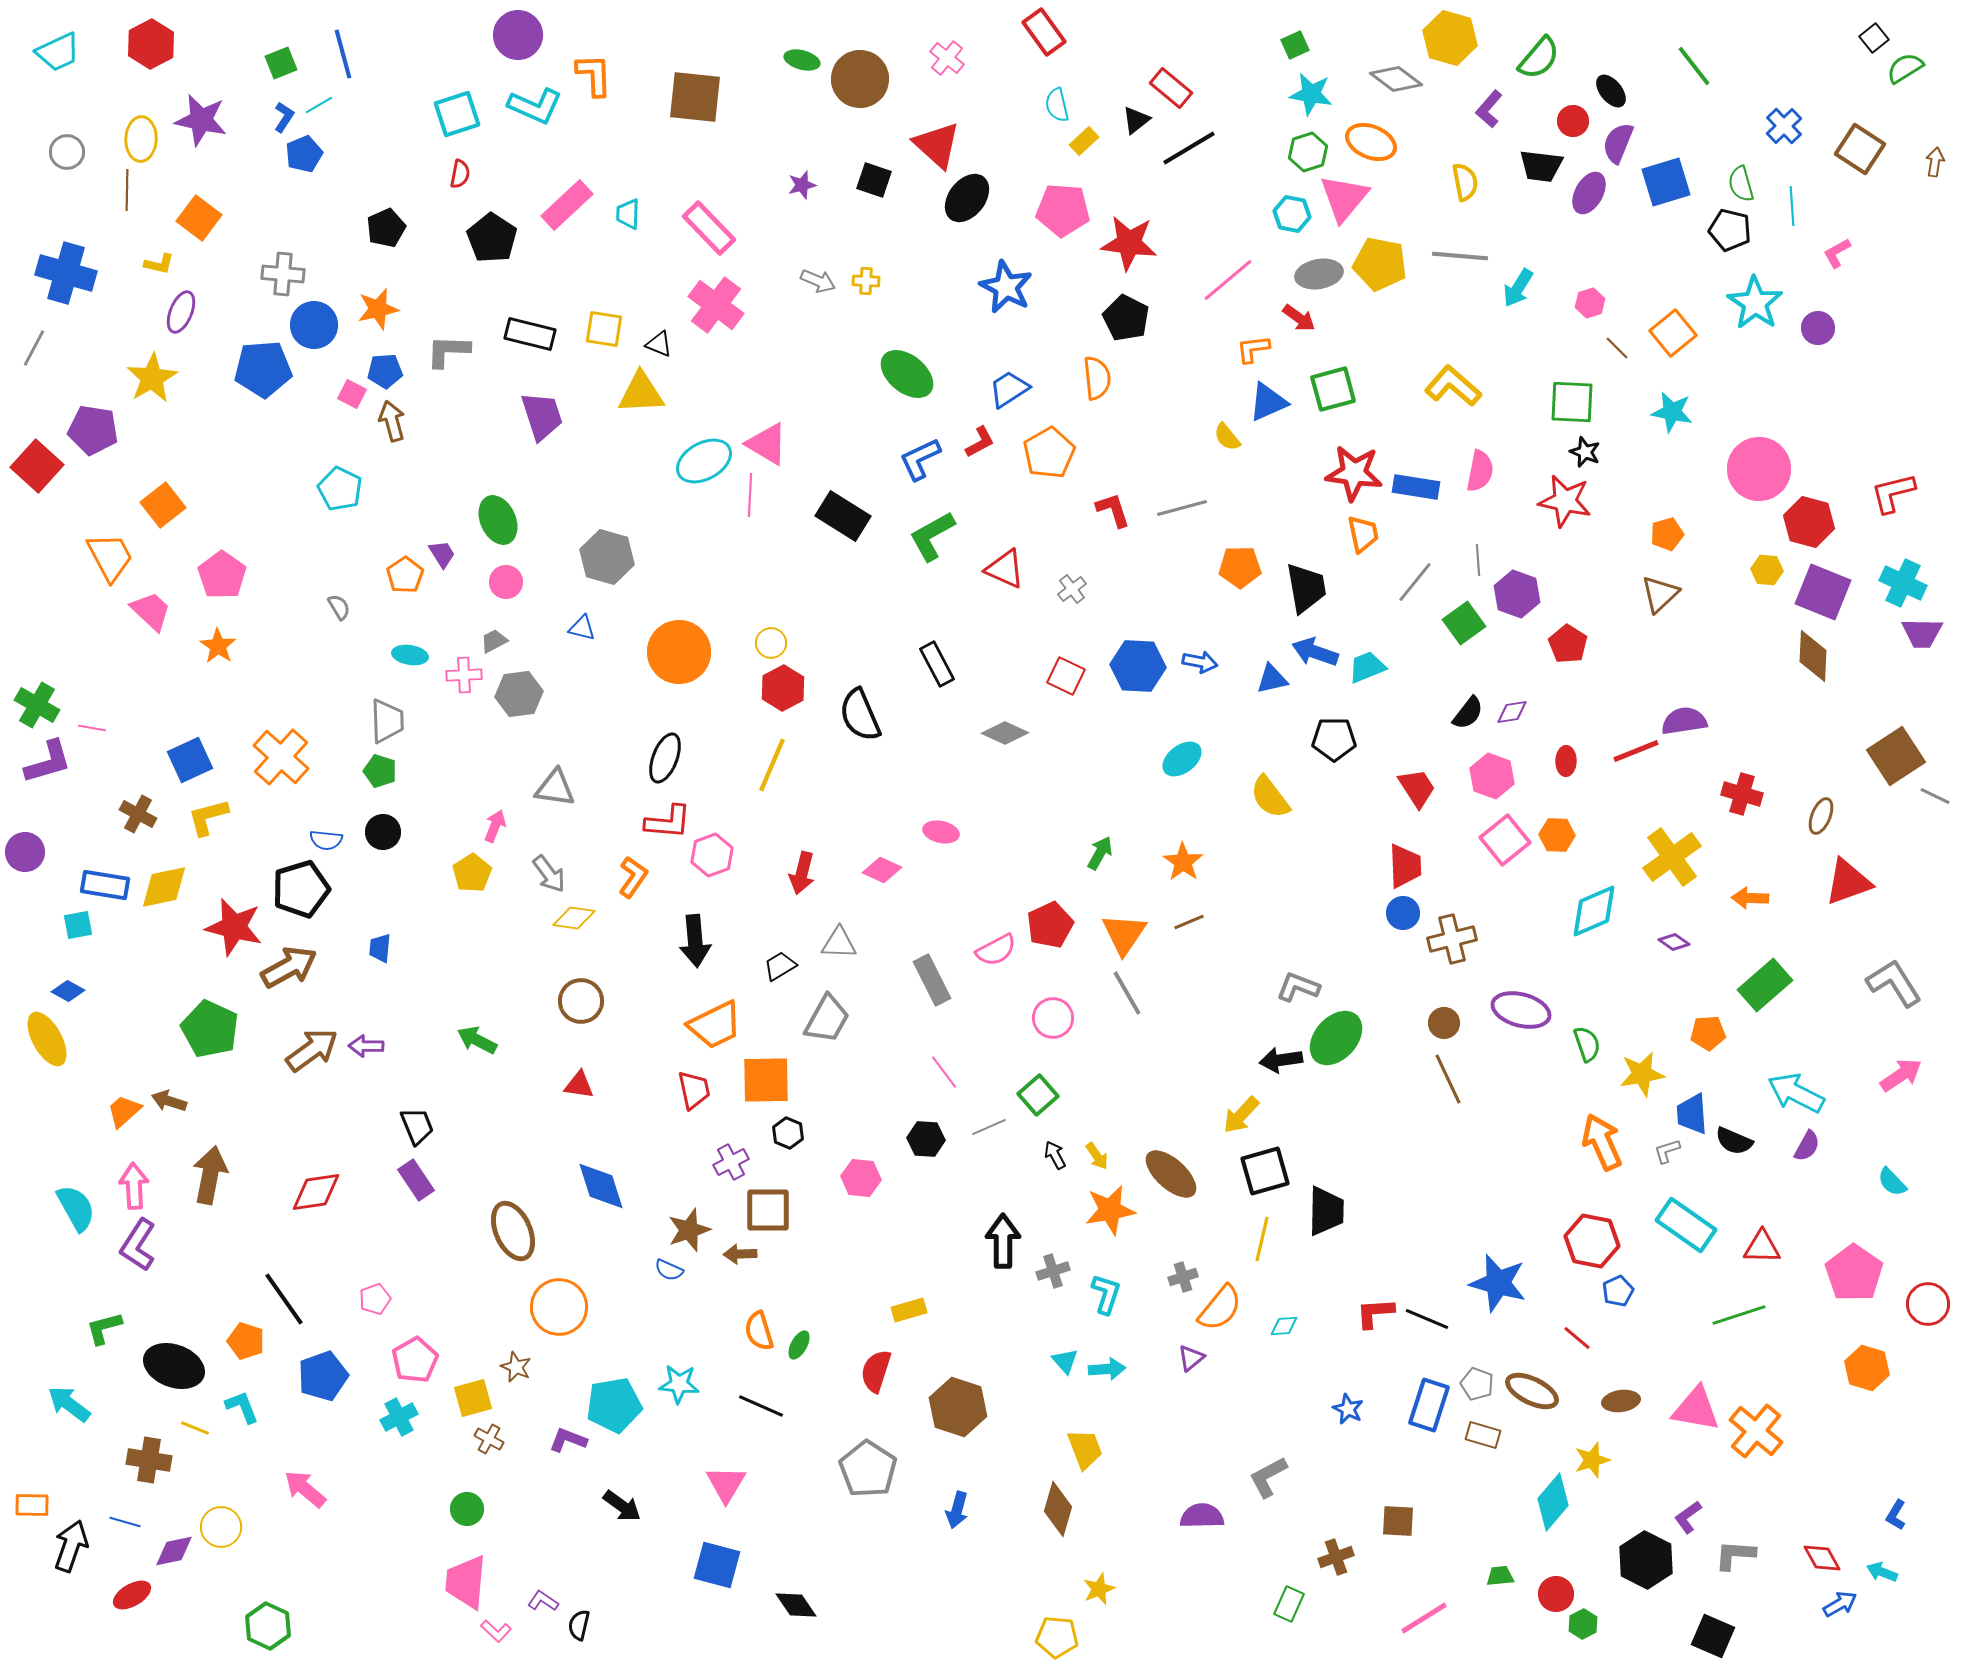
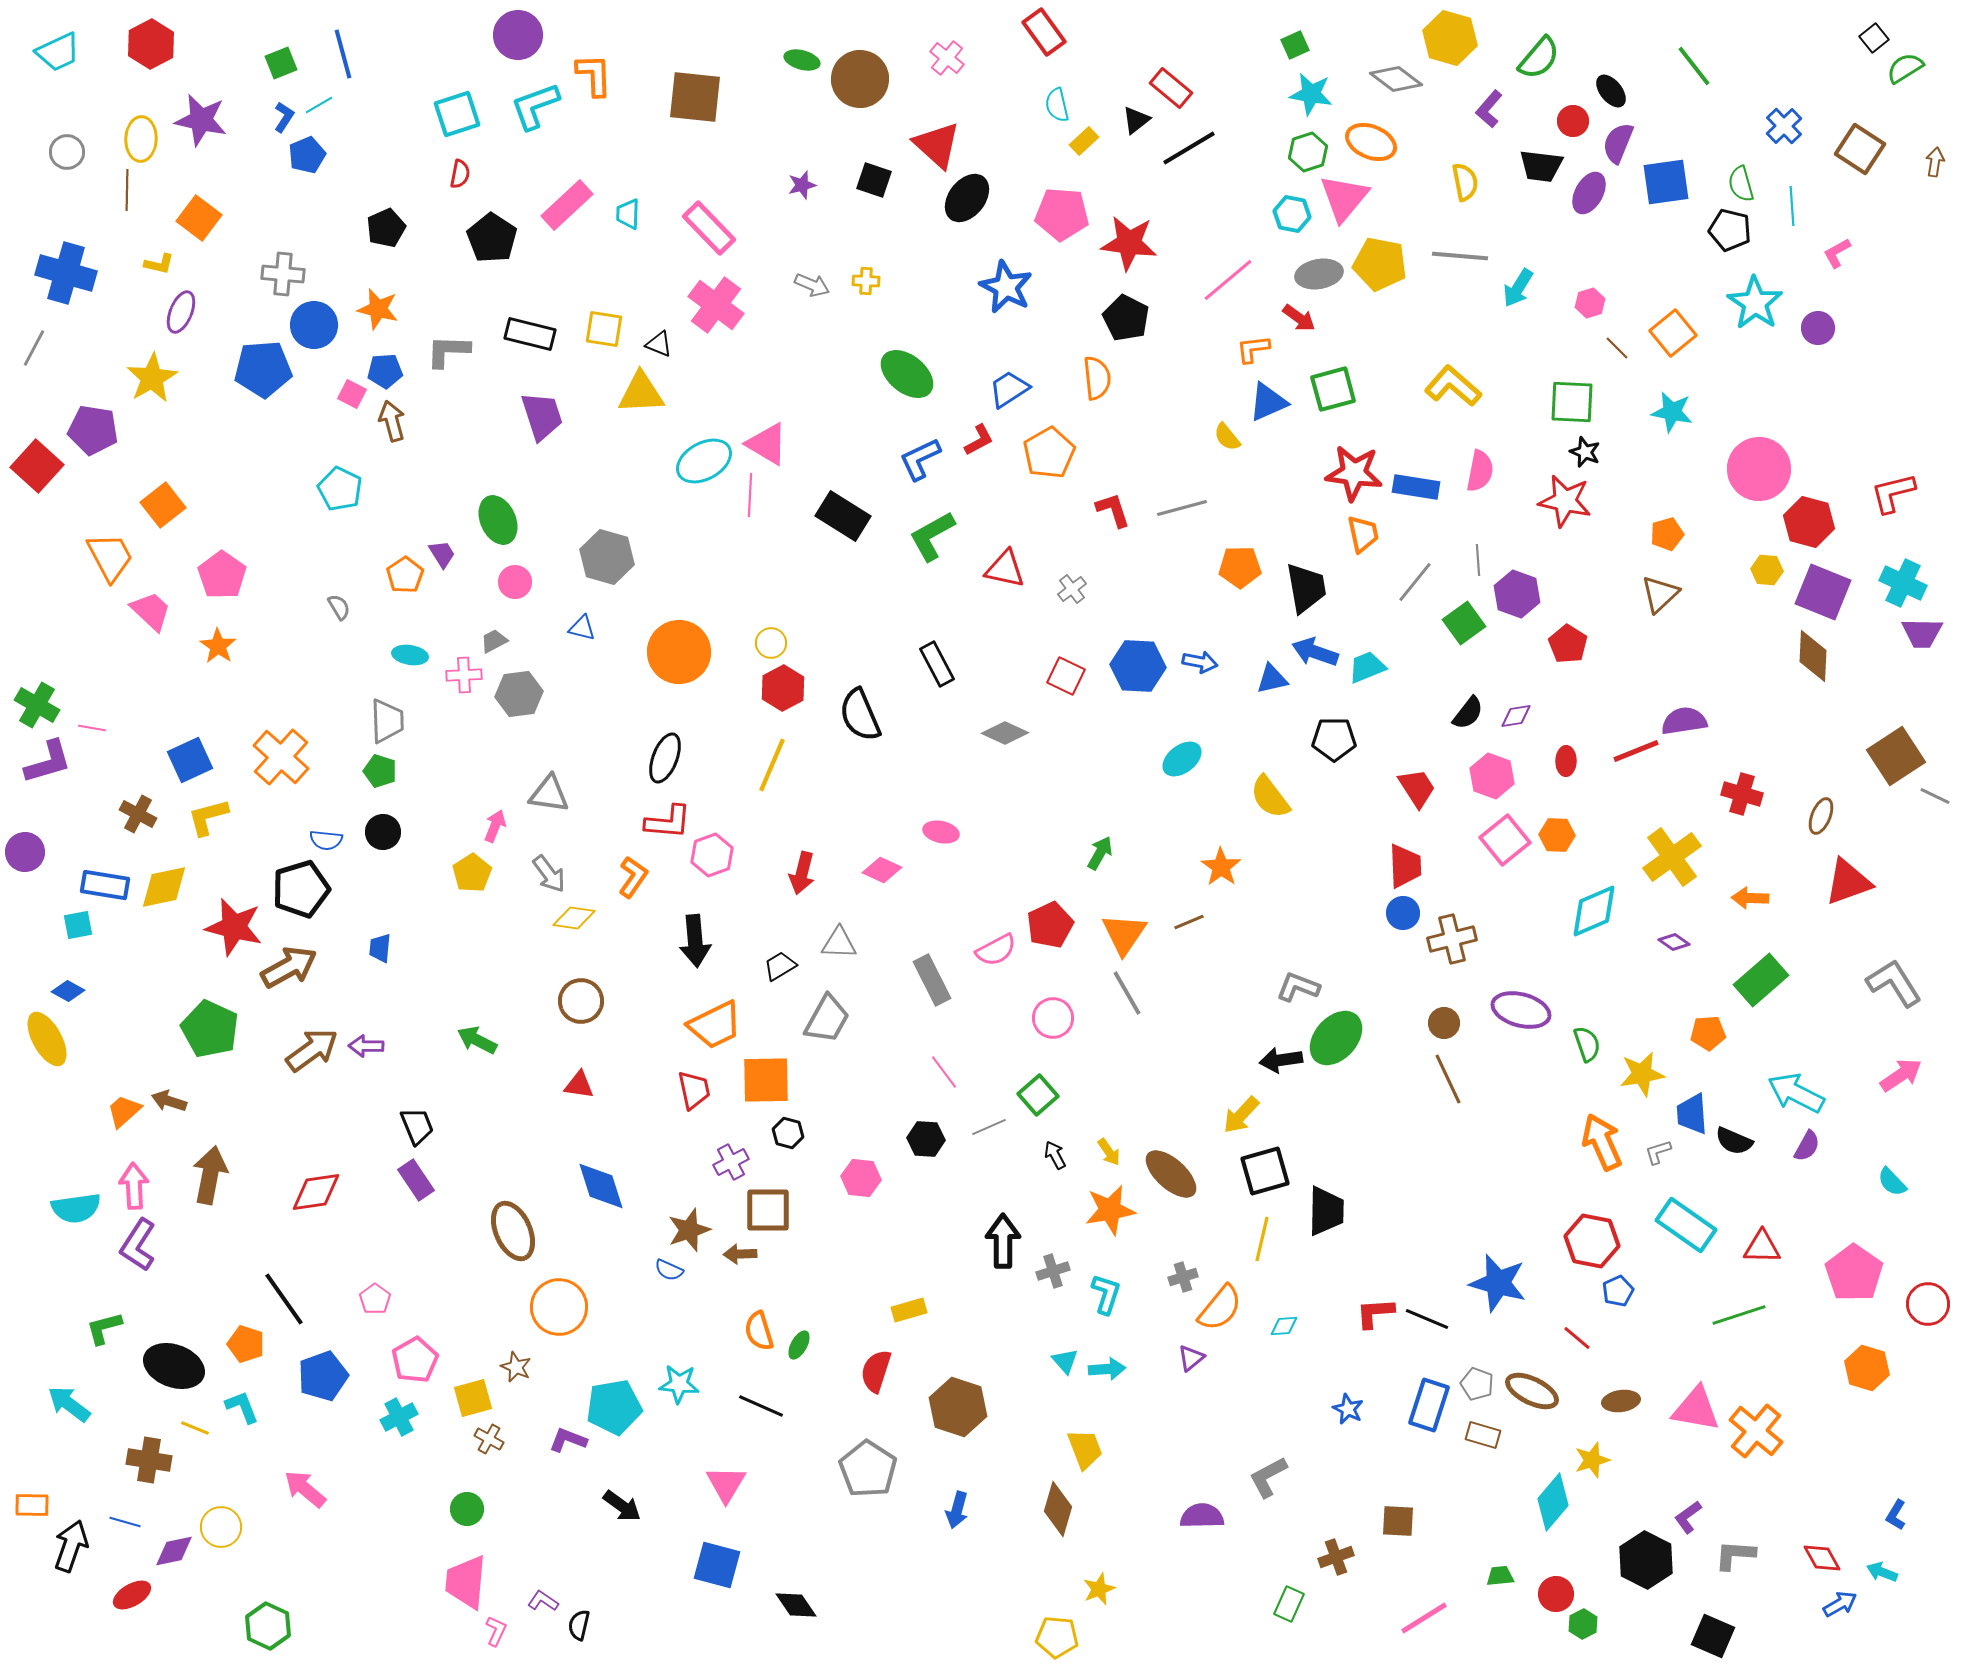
cyan L-shape at (535, 106): rotated 136 degrees clockwise
blue pentagon at (304, 154): moved 3 px right, 1 px down
blue square at (1666, 182): rotated 9 degrees clockwise
pink pentagon at (1063, 210): moved 1 px left, 4 px down
gray arrow at (818, 281): moved 6 px left, 4 px down
orange star at (378, 309): rotated 27 degrees clockwise
red L-shape at (980, 442): moved 1 px left, 2 px up
red triangle at (1005, 569): rotated 12 degrees counterclockwise
pink circle at (506, 582): moved 9 px right
purple diamond at (1512, 712): moved 4 px right, 4 px down
gray triangle at (555, 788): moved 6 px left, 6 px down
orange star at (1183, 862): moved 38 px right, 5 px down
green rectangle at (1765, 985): moved 4 px left, 5 px up
black hexagon at (788, 1133): rotated 8 degrees counterclockwise
gray L-shape at (1667, 1151): moved 9 px left, 1 px down
yellow arrow at (1097, 1156): moved 12 px right, 4 px up
cyan semicircle at (76, 1208): rotated 111 degrees clockwise
pink pentagon at (375, 1299): rotated 16 degrees counterclockwise
orange pentagon at (246, 1341): moved 3 px down
cyan pentagon at (614, 1405): moved 2 px down
pink L-shape at (496, 1631): rotated 108 degrees counterclockwise
